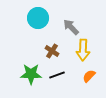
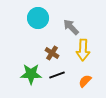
brown cross: moved 2 px down
orange semicircle: moved 4 px left, 5 px down
